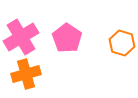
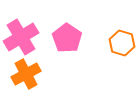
orange cross: rotated 12 degrees counterclockwise
